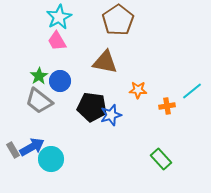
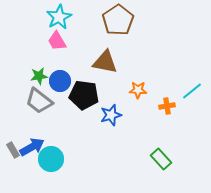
green star: rotated 24 degrees clockwise
black pentagon: moved 8 px left, 12 px up
